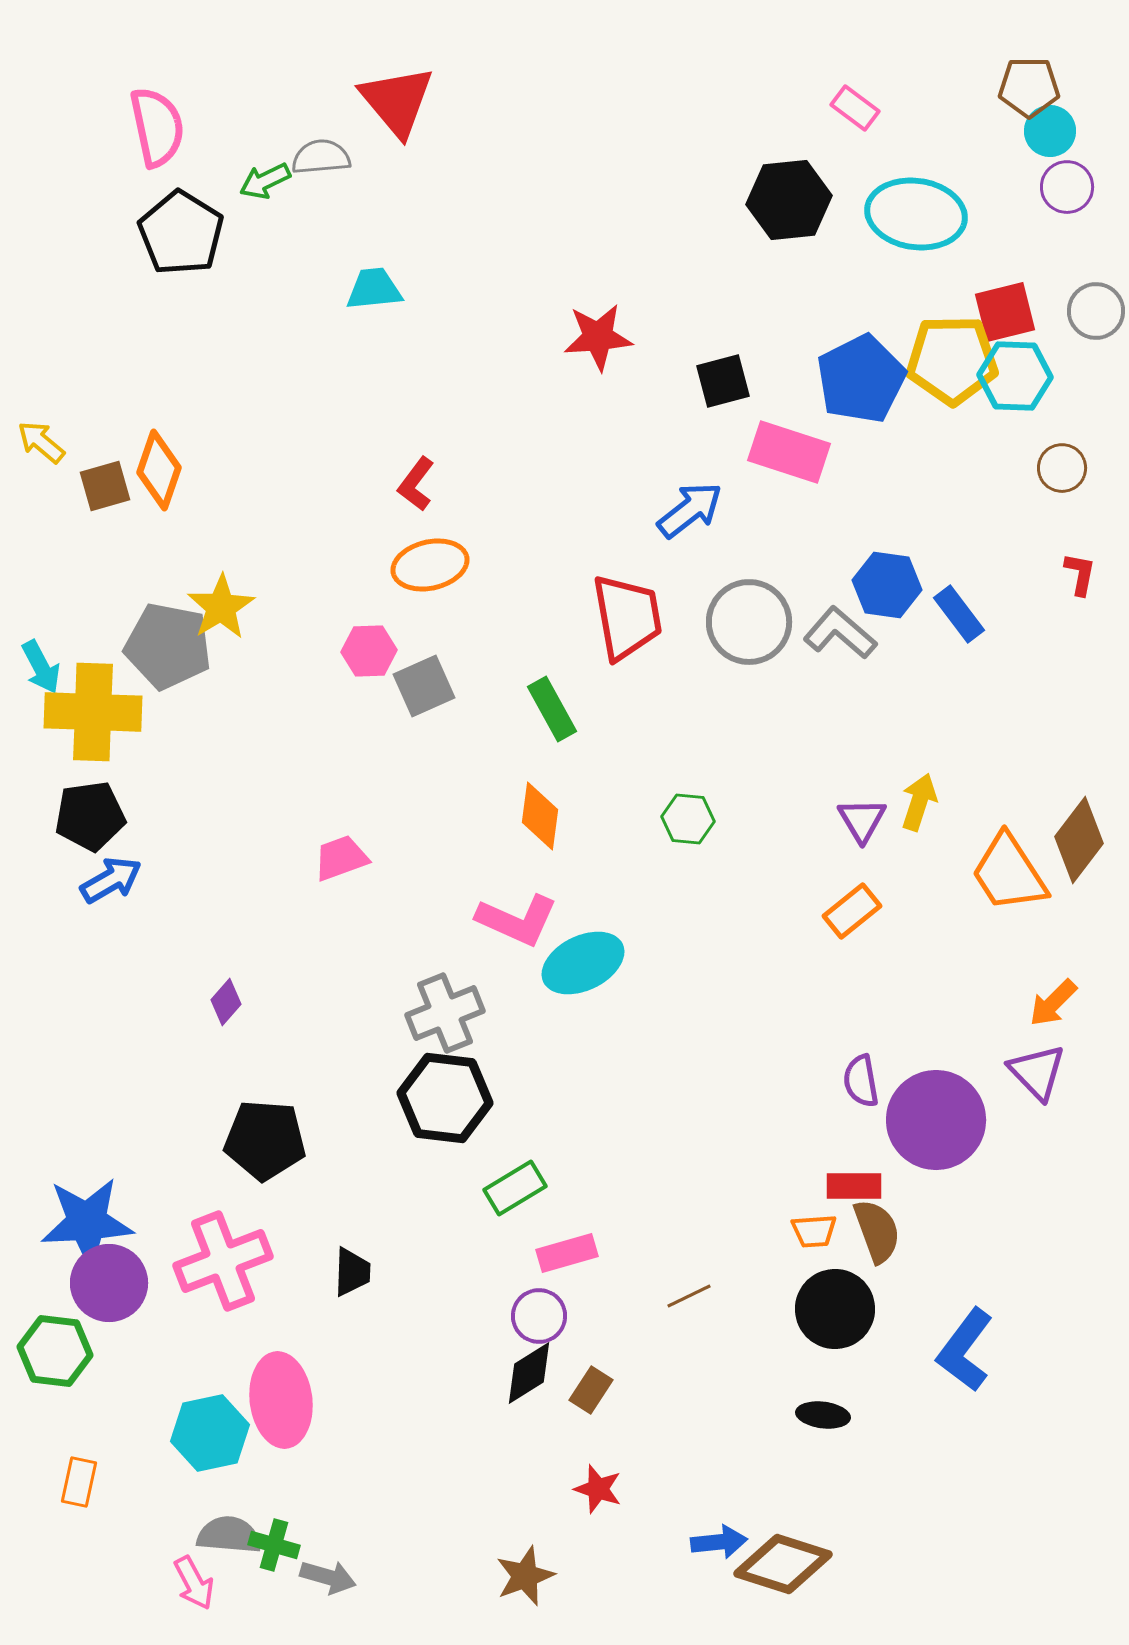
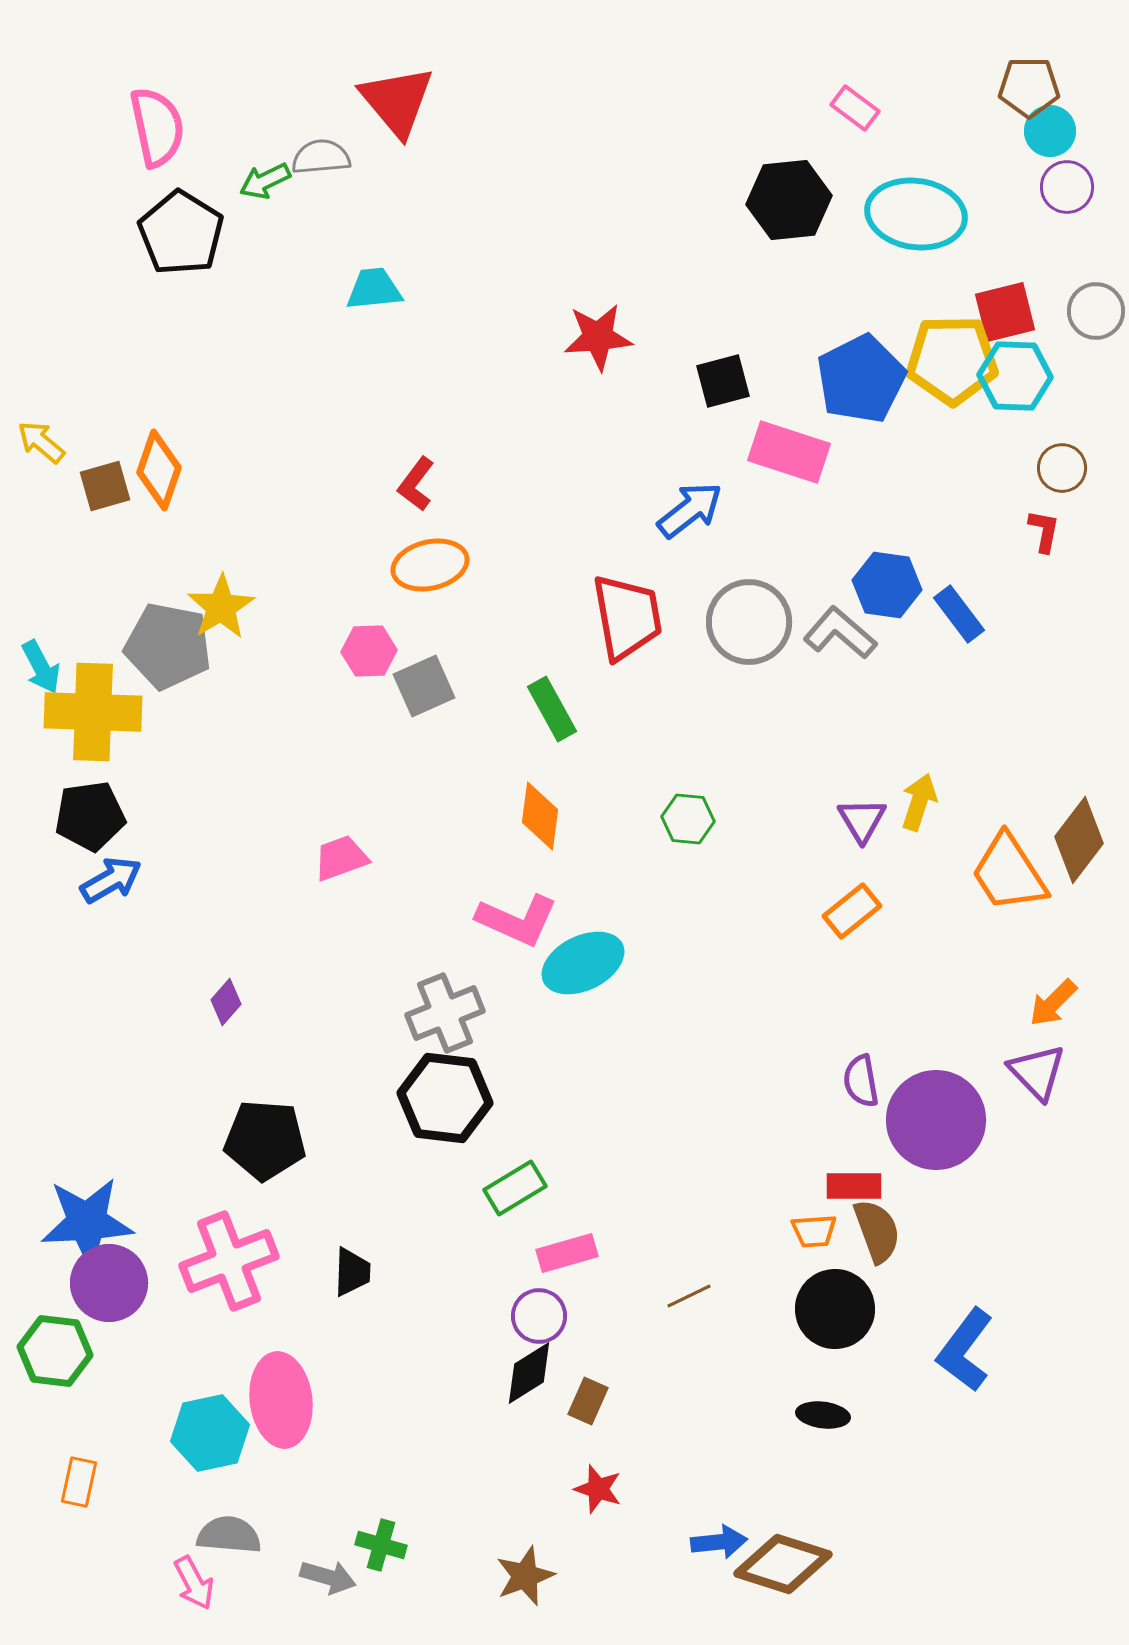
red L-shape at (1080, 574): moved 36 px left, 43 px up
pink cross at (223, 1261): moved 6 px right
brown rectangle at (591, 1390): moved 3 px left, 11 px down; rotated 9 degrees counterclockwise
green cross at (274, 1545): moved 107 px right
